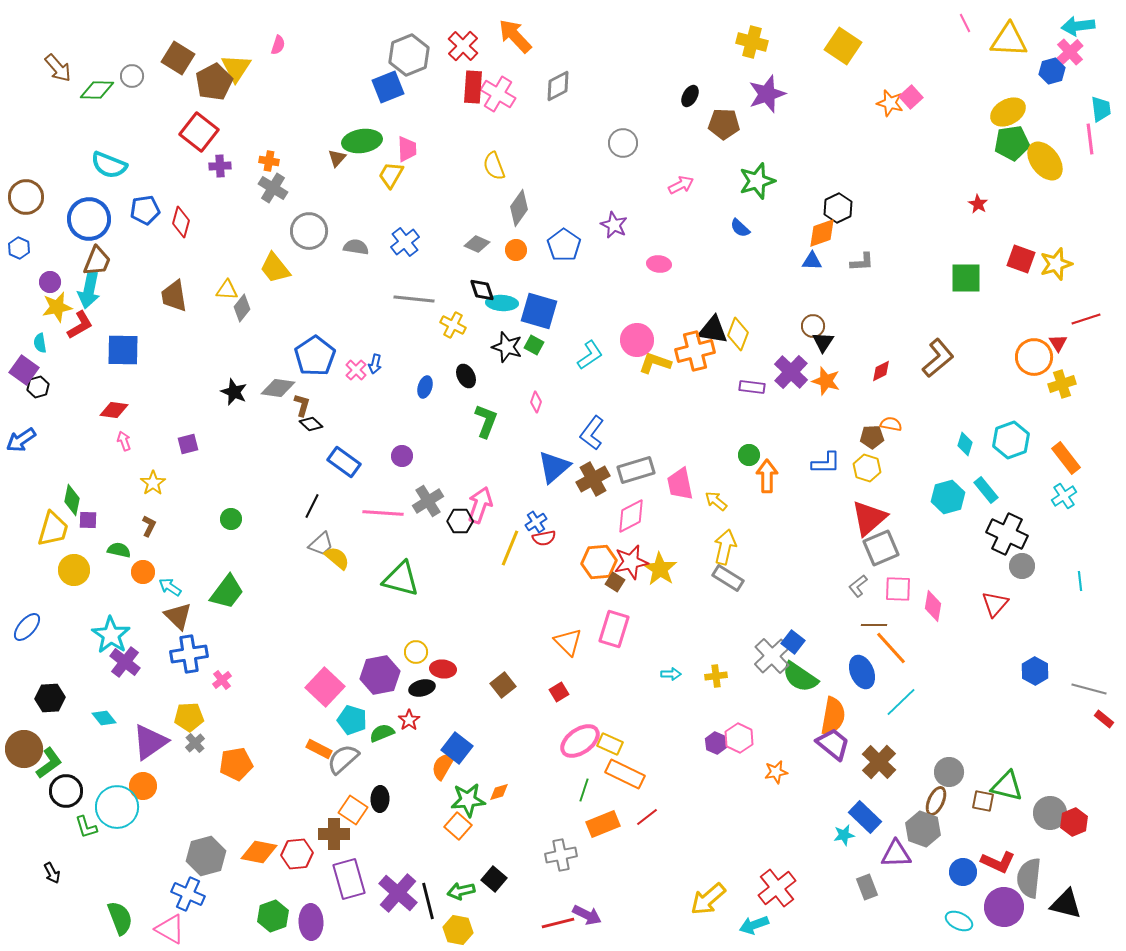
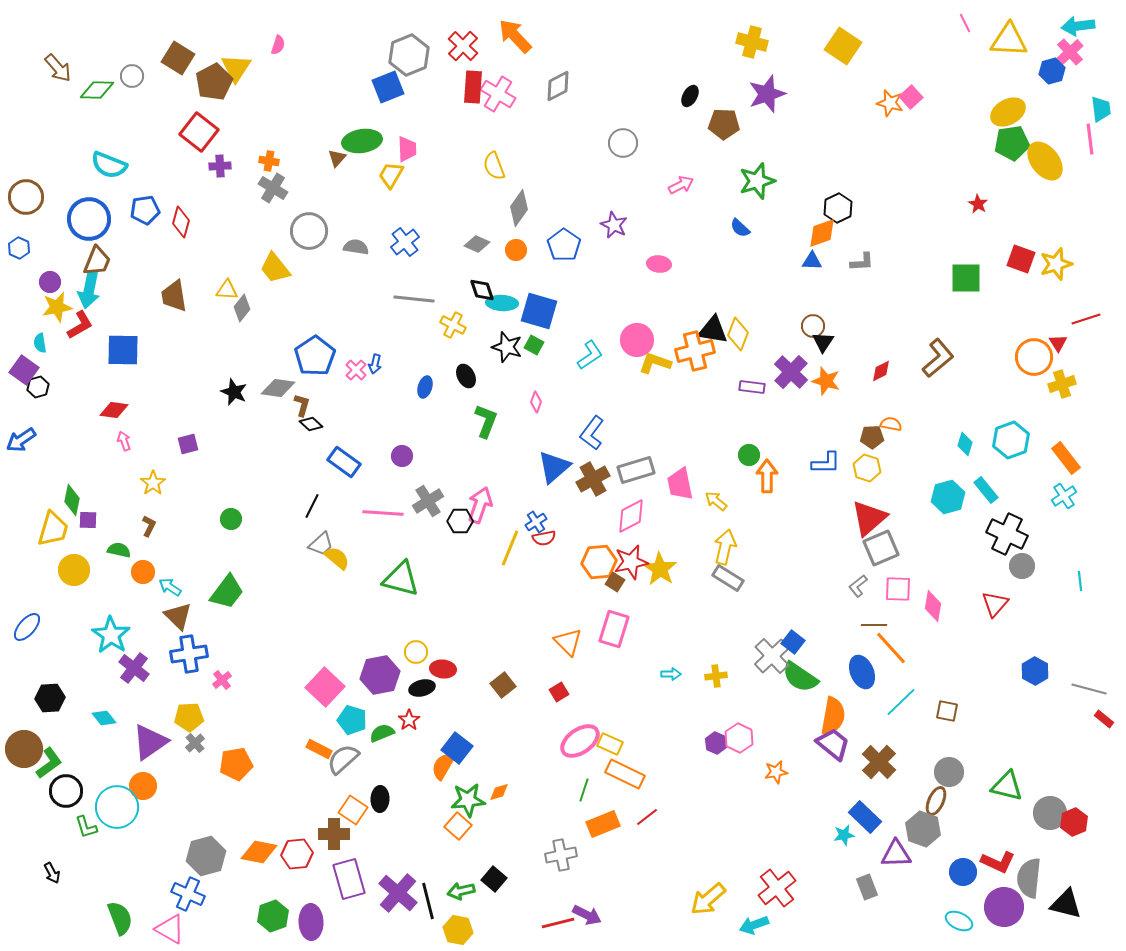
purple cross at (125, 662): moved 9 px right, 6 px down
brown square at (983, 801): moved 36 px left, 90 px up
